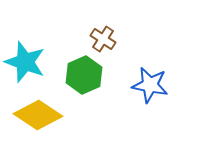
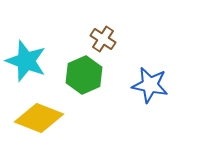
cyan star: moved 1 px right, 1 px up
yellow diamond: moved 1 px right, 3 px down; rotated 12 degrees counterclockwise
